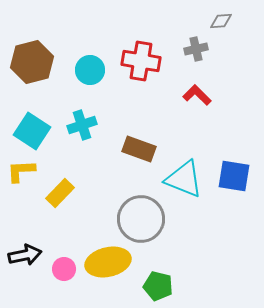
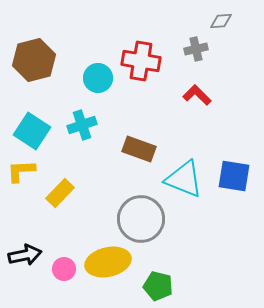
brown hexagon: moved 2 px right, 2 px up
cyan circle: moved 8 px right, 8 px down
